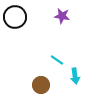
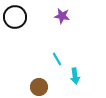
cyan line: moved 1 px up; rotated 24 degrees clockwise
brown circle: moved 2 px left, 2 px down
